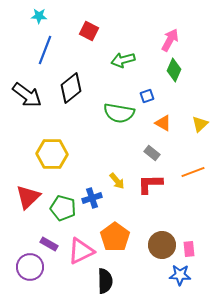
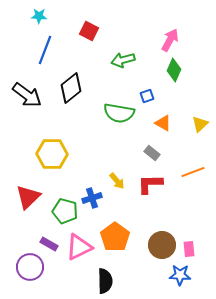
green pentagon: moved 2 px right, 3 px down
pink triangle: moved 2 px left, 4 px up
